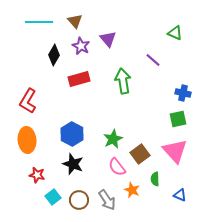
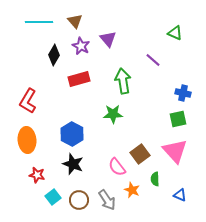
green star: moved 25 px up; rotated 24 degrees clockwise
